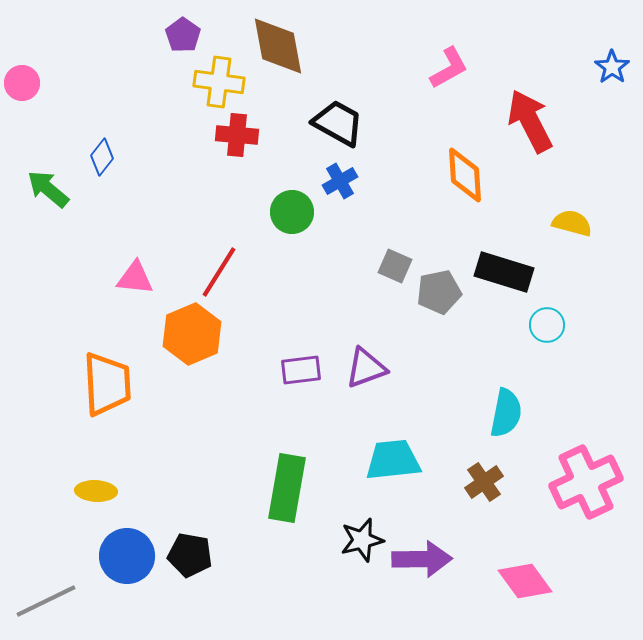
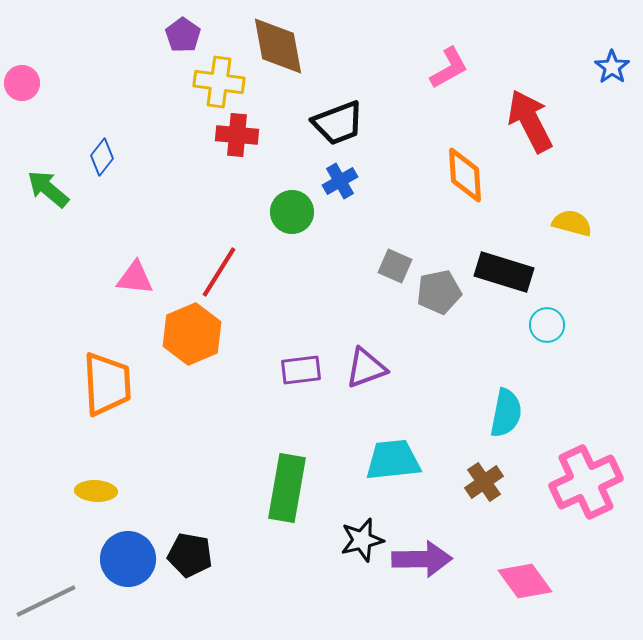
black trapezoid: rotated 130 degrees clockwise
blue circle: moved 1 px right, 3 px down
